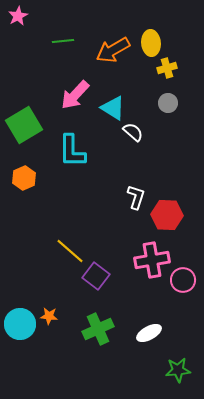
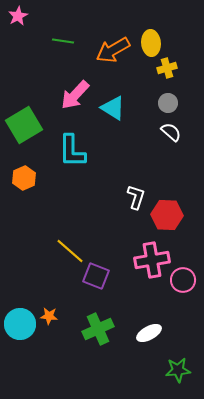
green line: rotated 15 degrees clockwise
white semicircle: moved 38 px right
purple square: rotated 16 degrees counterclockwise
